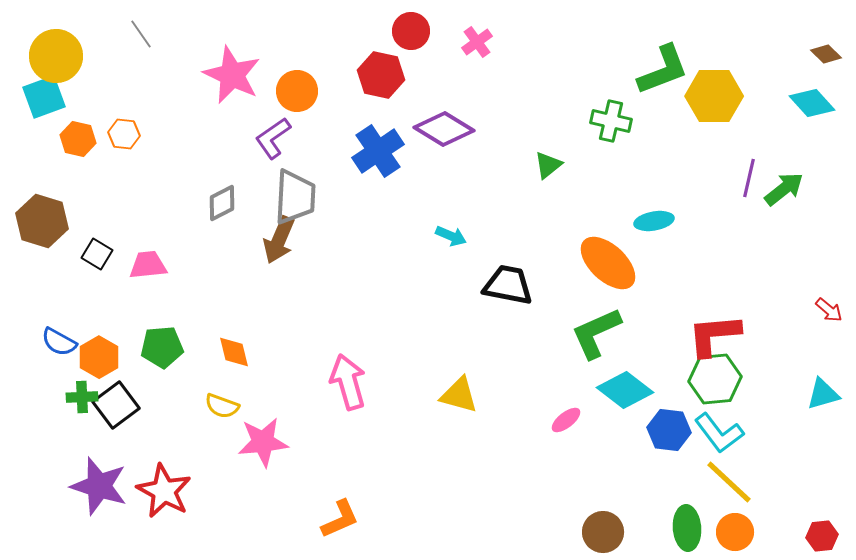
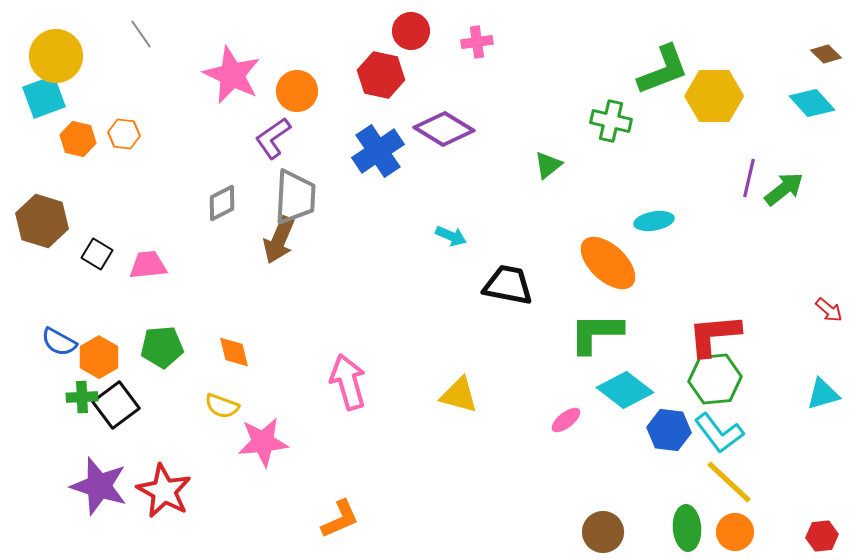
pink cross at (477, 42): rotated 28 degrees clockwise
green L-shape at (596, 333): rotated 24 degrees clockwise
